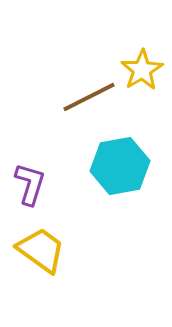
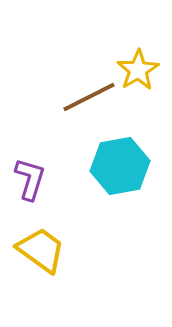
yellow star: moved 4 px left
purple L-shape: moved 5 px up
